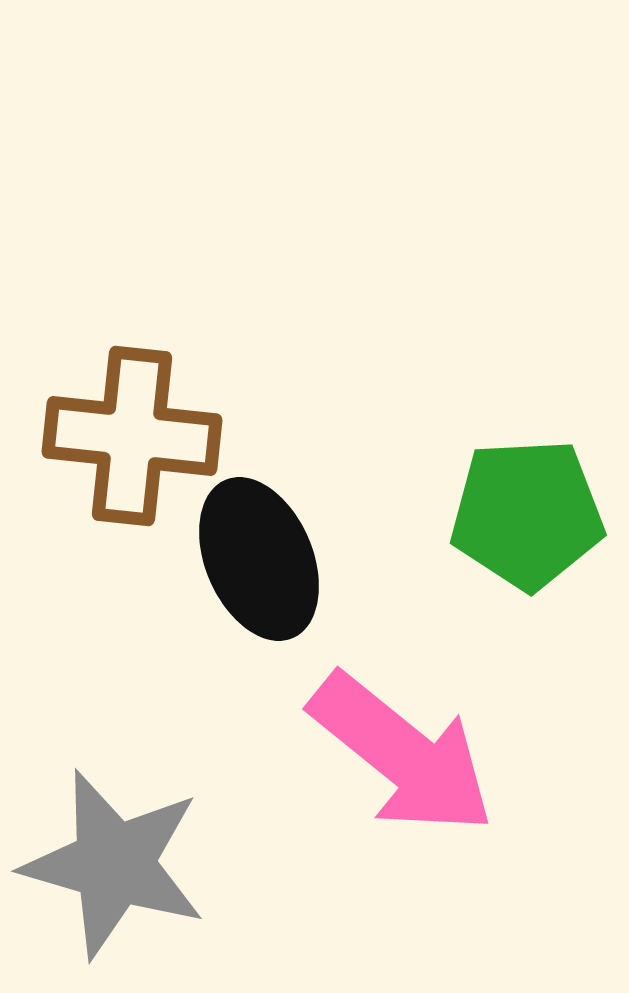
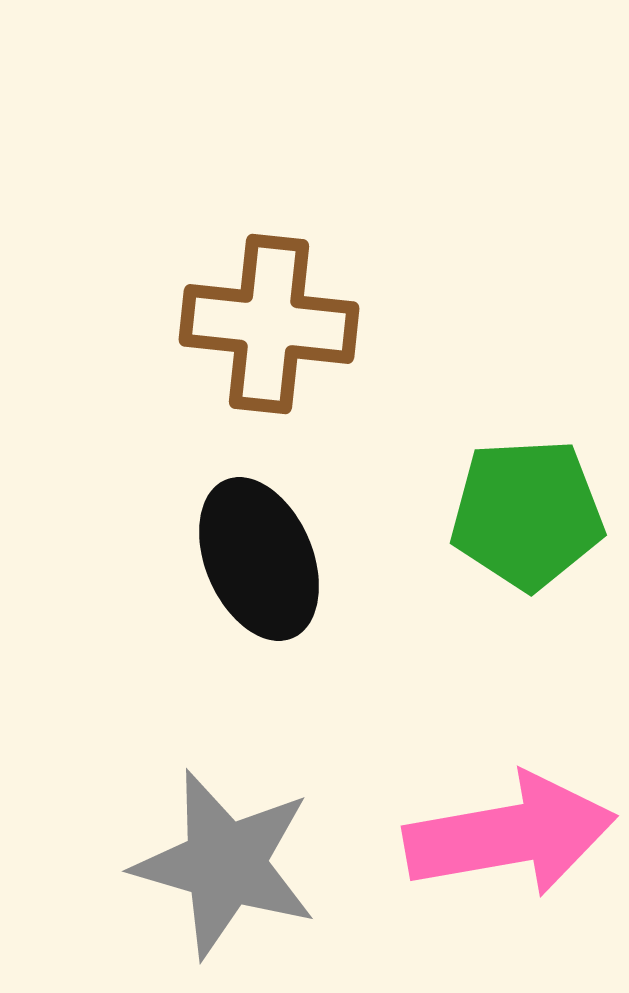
brown cross: moved 137 px right, 112 px up
pink arrow: moved 108 px right, 81 px down; rotated 49 degrees counterclockwise
gray star: moved 111 px right
